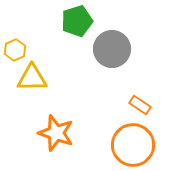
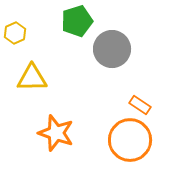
yellow hexagon: moved 17 px up
orange circle: moved 3 px left, 5 px up
